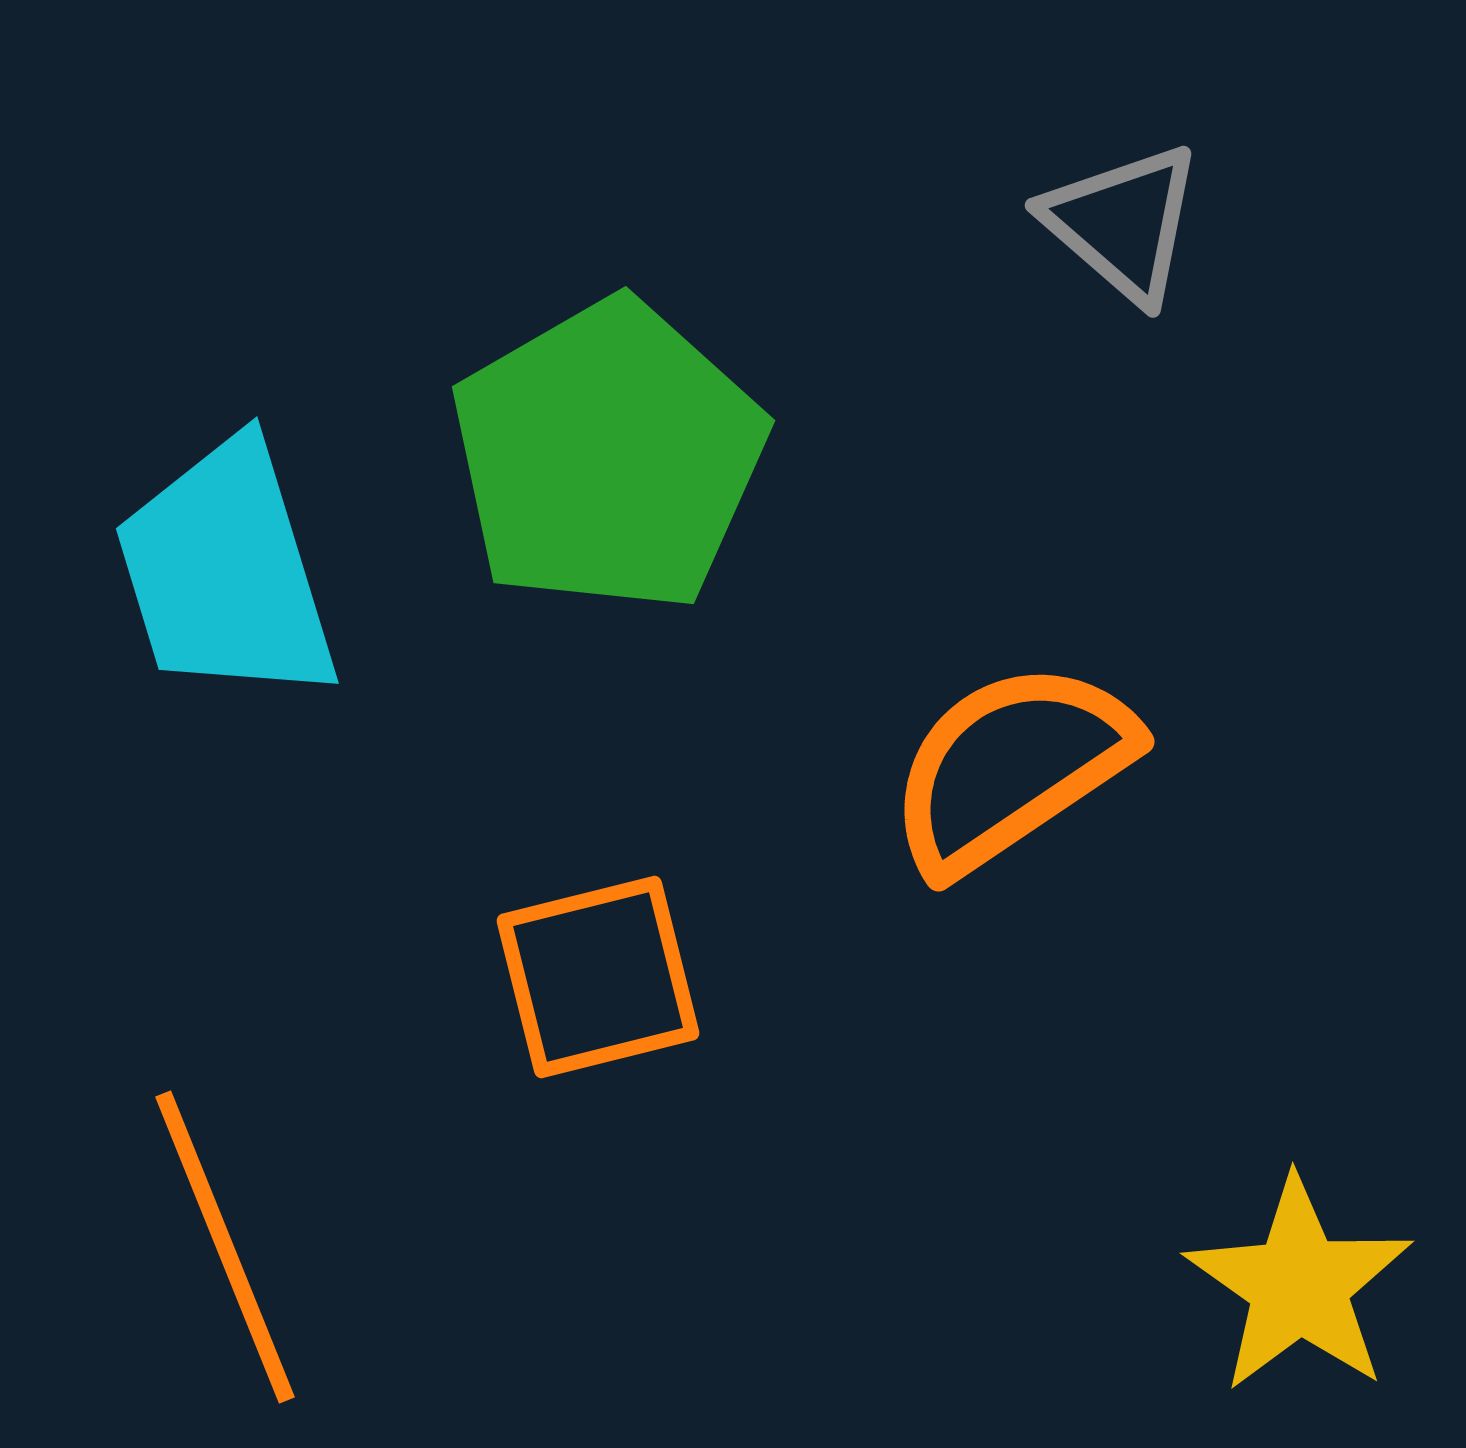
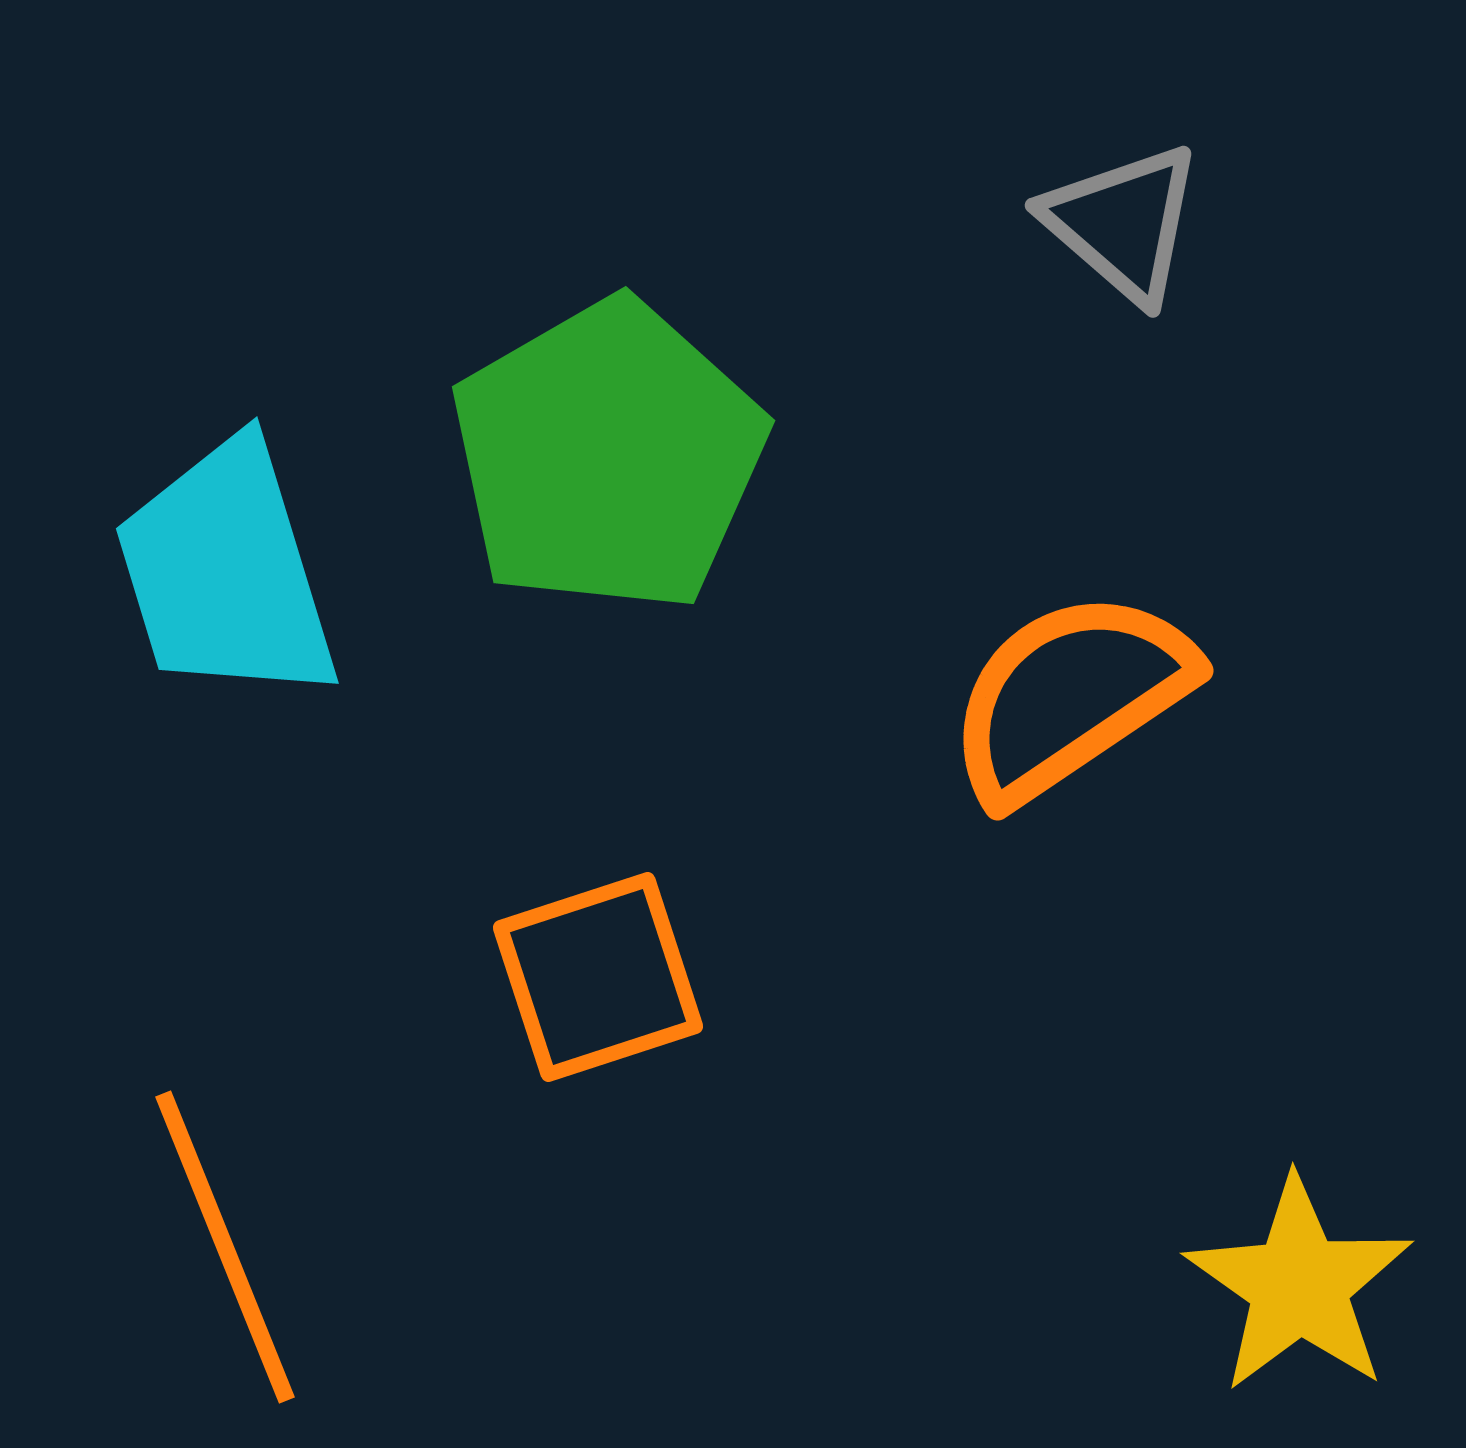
orange semicircle: moved 59 px right, 71 px up
orange square: rotated 4 degrees counterclockwise
